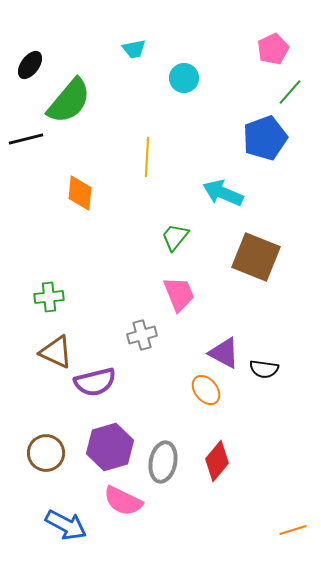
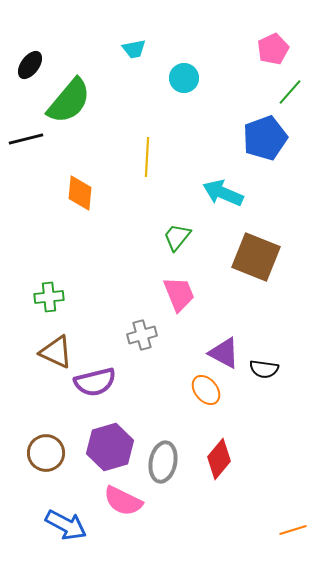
green trapezoid: moved 2 px right
red diamond: moved 2 px right, 2 px up
